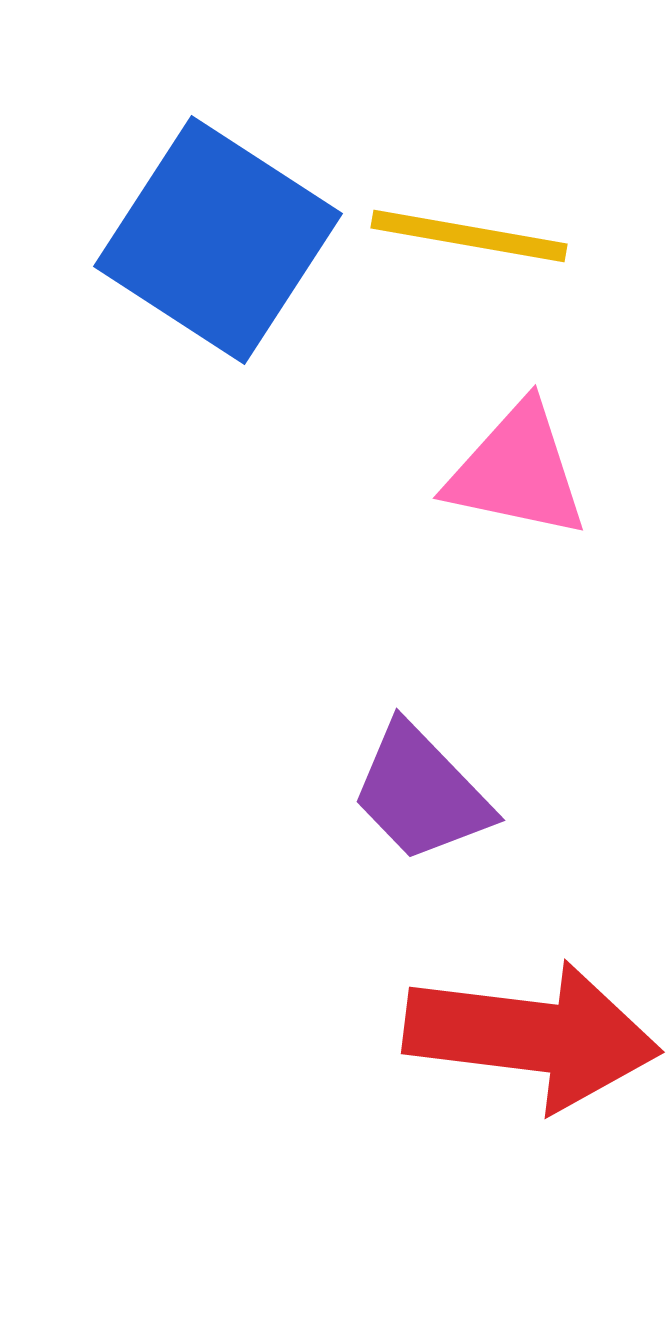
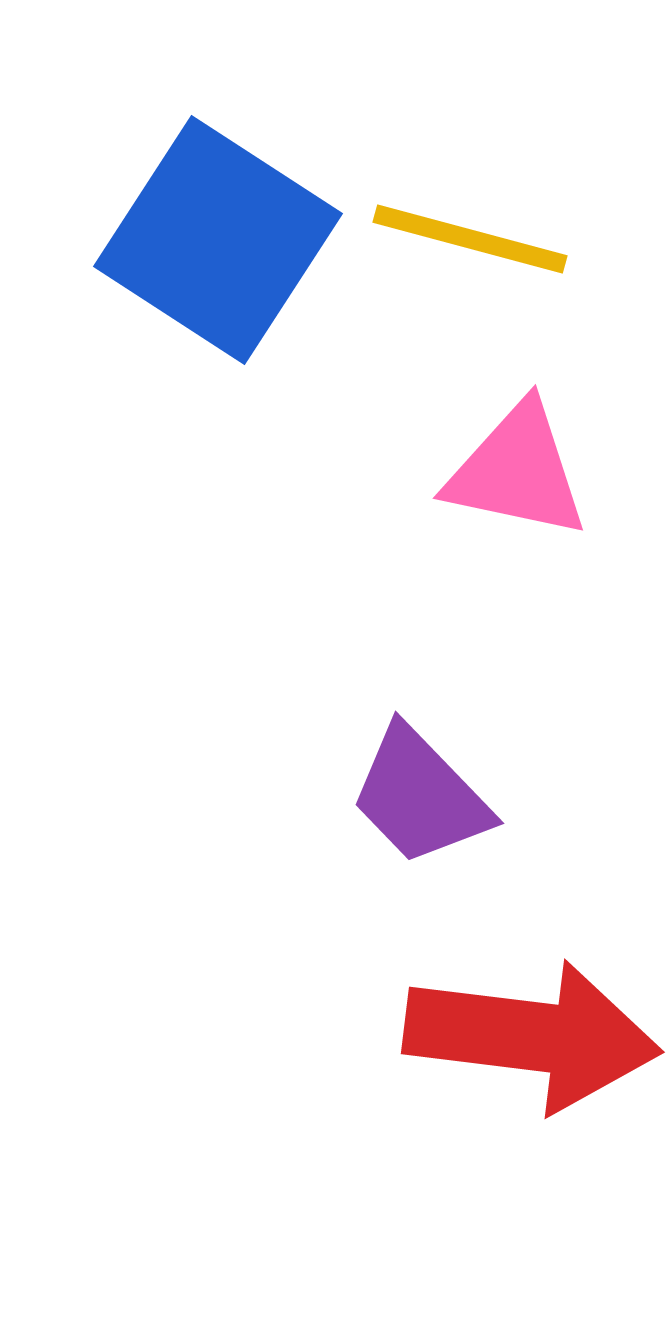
yellow line: moved 1 px right, 3 px down; rotated 5 degrees clockwise
purple trapezoid: moved 1 px left, 3 px down
